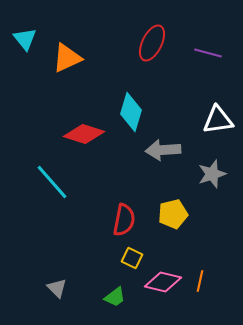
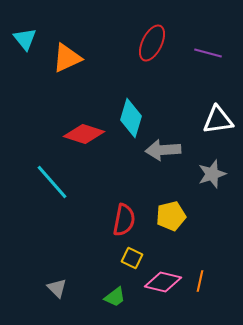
cyan diamond: moved 6 px down
yellow pentagon: moved 2 px left, 2 px down
